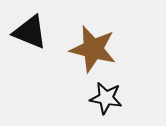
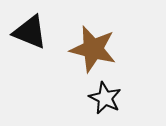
black star: moved 1 px left; rotated 16 degrees clockwise
